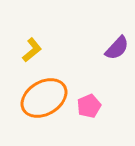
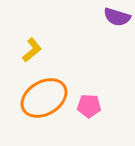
purple semicircle: moved 31 px up; rotated 64 degrees clockwise
pink pentagon: rotated 25 degrees clockwise
